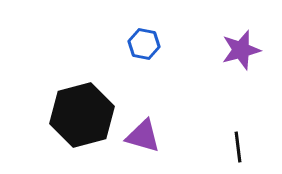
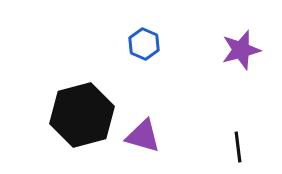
blue hexagon: rotated 12 degrees clockwise
